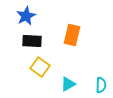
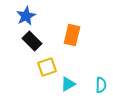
black rectangle: rotated 42 degrees clockwise
yellow square: moved 7 px right; rotated 36 degrees clockwise
